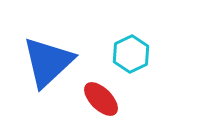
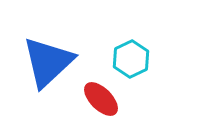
cyan hexagon: moved 5 px down
